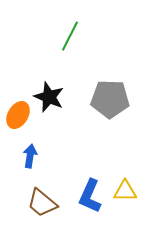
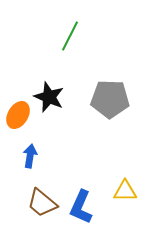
blue L-shape: moved 9 px left, 11 px down
